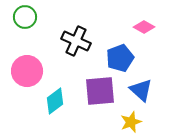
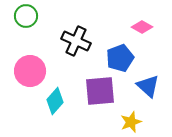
green circle: moved 1 px right, 1 px up
pink diamond: moved 2 px left
pink circle: moved 3 px right
blue triangle: moved 7 px right, 4 px up
cyan diamond: rotated 12 degrees counterclockwise
